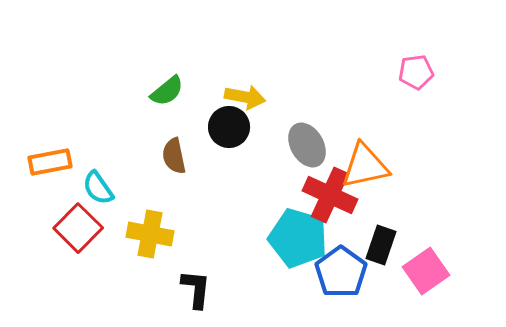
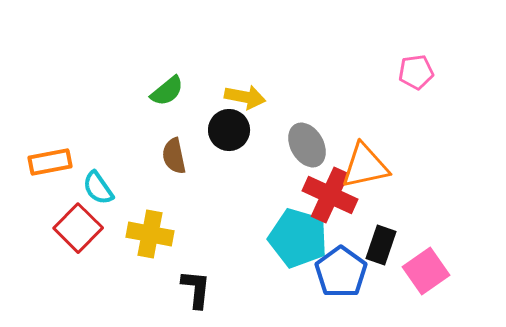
black circle: moved 3 px down
